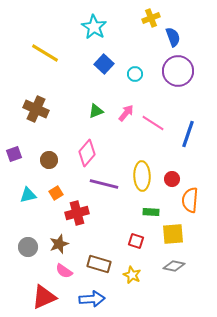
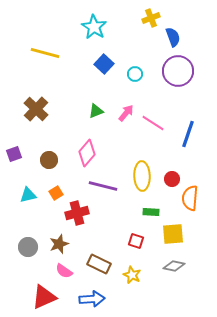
yellow line: rotated 16 degrees counterclockwise
brown cross: rotated 20 degrees clockwise
purple line: moved 1 px left, 2 px down
orange semicircle: moved 2 px up
brown rectangle: rotated 10 degrees clockwise
